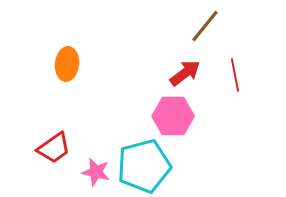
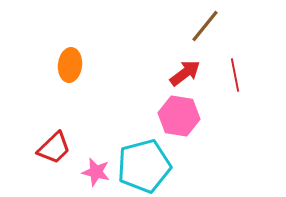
orange ellipse: moved 3 px right, 1 px down
pink hexagon: moved 6 px right; rotated 9 degrees clockwise
red trapezoid: rotated 9 degrees counterclockwise
